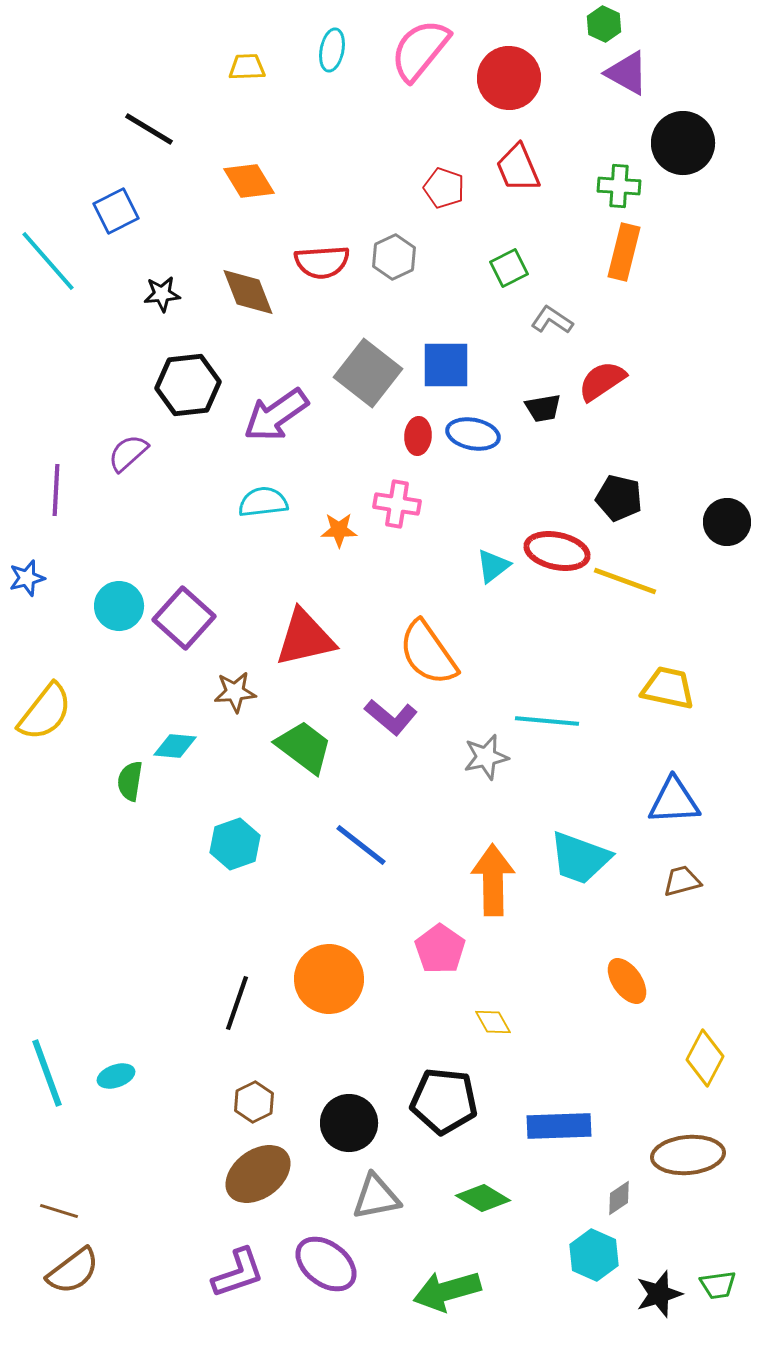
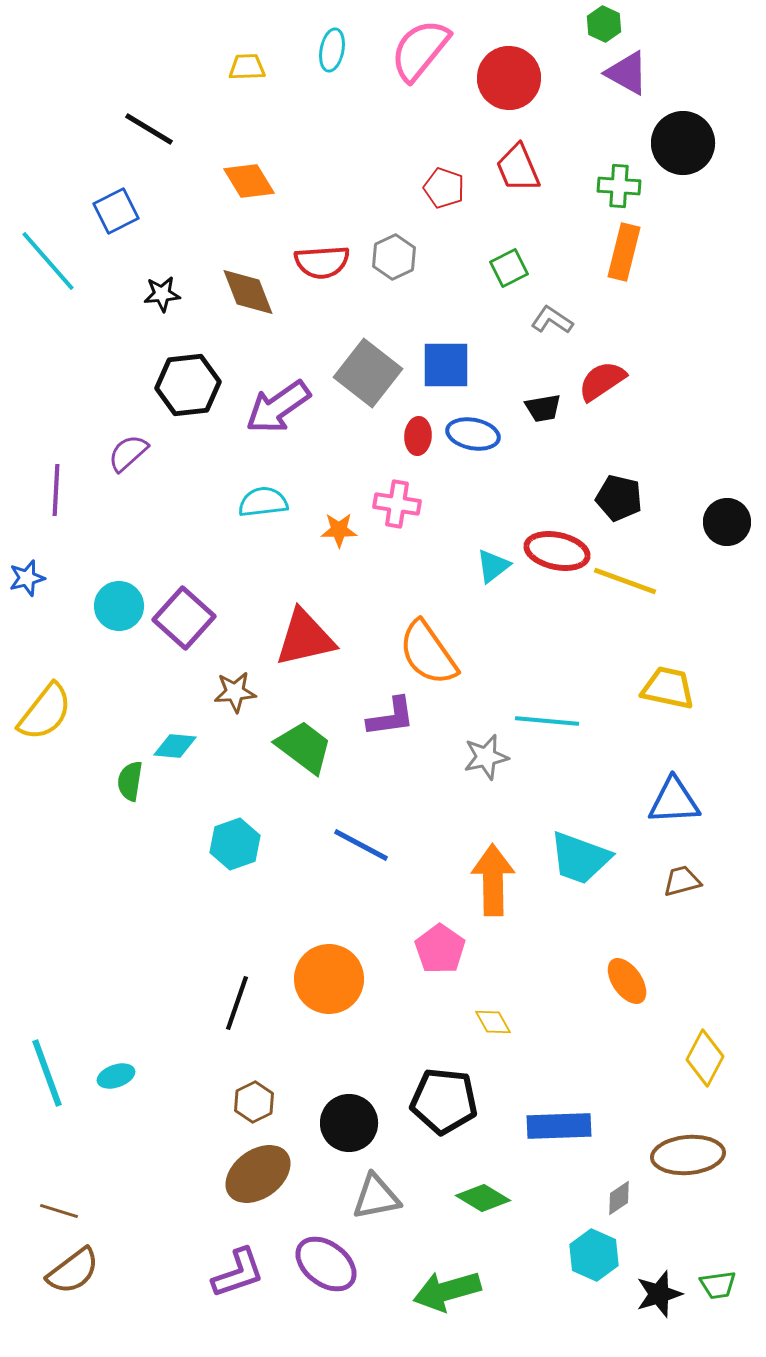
purple arrow at (276, 415): moved 2 px right, 8 px up
purple L-shape at (391, 717): rotated 48 degrees counterclockwise
blue line at (361, 845): rotated 10 degrees counterclockwise
